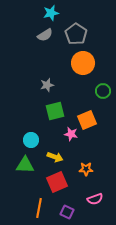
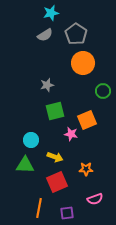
purple square: moved 1 px down; rotated 32 degrees counterclockwise
